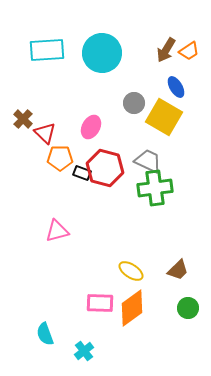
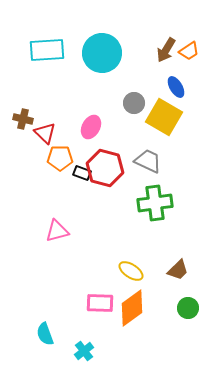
brown cross: rotated 30 degrees counterclockwise
green cross: moved 15 px down
